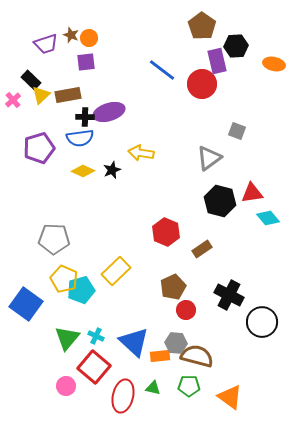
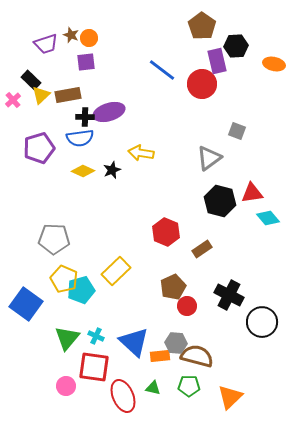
red circle at (186, 310): moved 1 px right, 4 px up
red square at (94, 367): rotated 32 degrees counterclockwise
red ellipse at (123, 396): rotated 36 degrees counterclockwise
orange triangle at (230, 397): rotated 40 degrees clockwise
